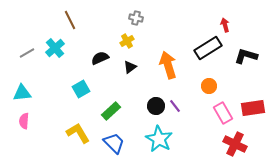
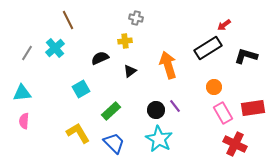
brown line: moved 2 px left
red arrow: moved 1 px left; rotated 112 degrees counterclockwise
yellow cross: moved 2 px left; rotated 24 degrees clockwise
gray line: rotated 28 degrees counterclockwise
black triangle: moved 4 px down
orange circle: moved 5 px right, 1 px down
black circle: moved 4 px down
